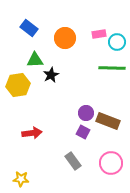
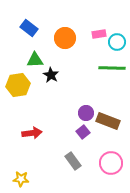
black star: rotated 14 degrees counterclockwise
purple square: rotated 24 degrees clockwise
